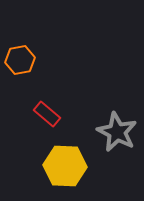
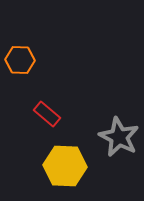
orange hexagon: rotated 12 degrees clockwise
gray star: moved 2 px right, 5 px down
